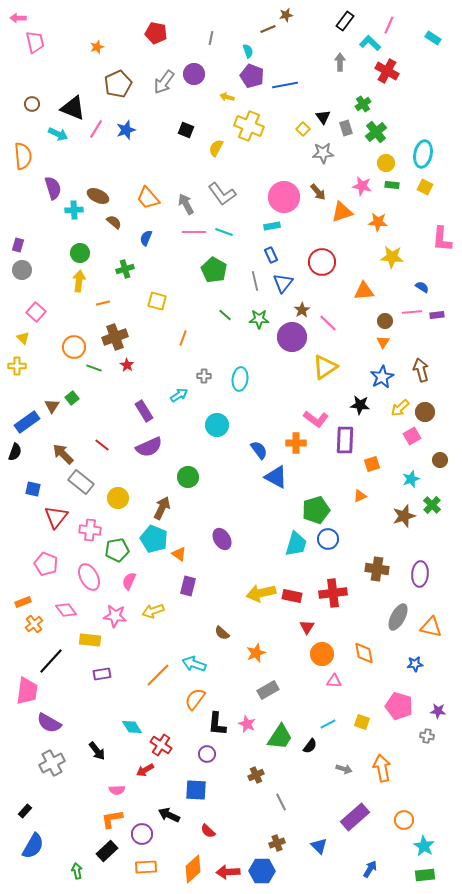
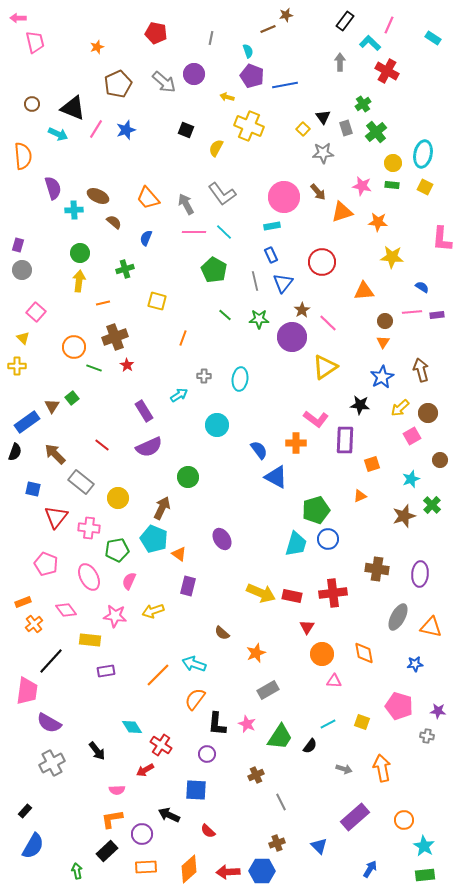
gray arrow at (164, 82): rotated 85 degrees counterclockwise
yellow circle at (386, 163): moved 7 px right
cyan line at (224, 232): rotated 24 degrees clockwise
brown circle at (425, 412): moved 3 px right, 1 px down
brown arrow at (63, 454): moved 8 px left
pink cross at (90, 530): moved 1 px left, 2 px up
yellow arrow at (261, 593): rotated 144 degrees counterclockwise
purple rectangle at (102, 674): moved 4 px right, 3 px up
orange diamond at (193, 869): moved 4 px left
